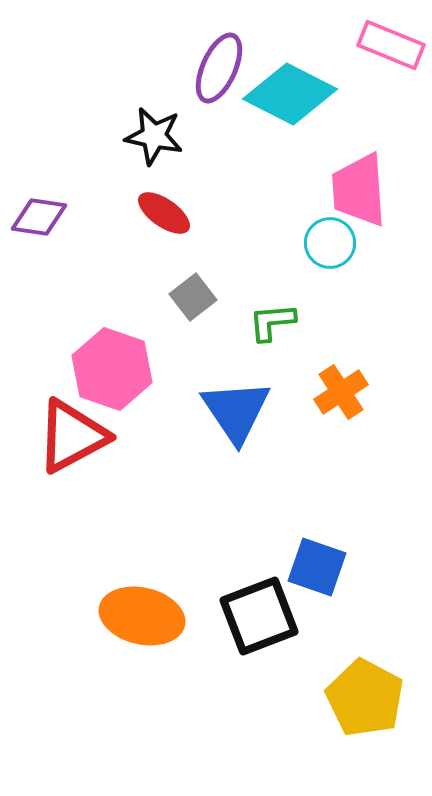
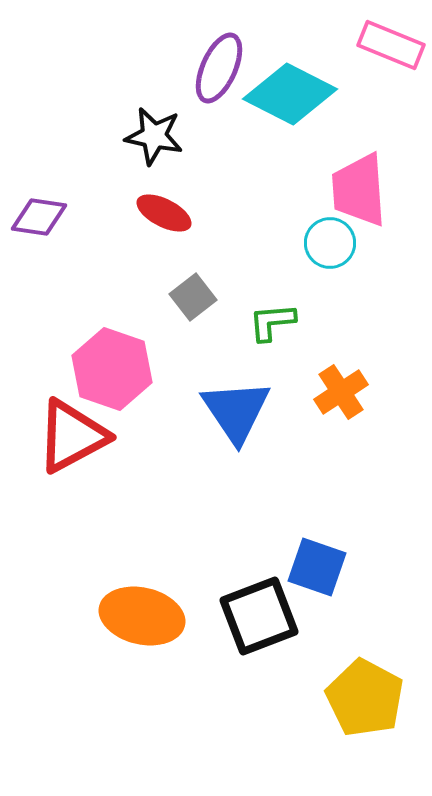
red ellipse: rotated 8 degrees counterclockwise
